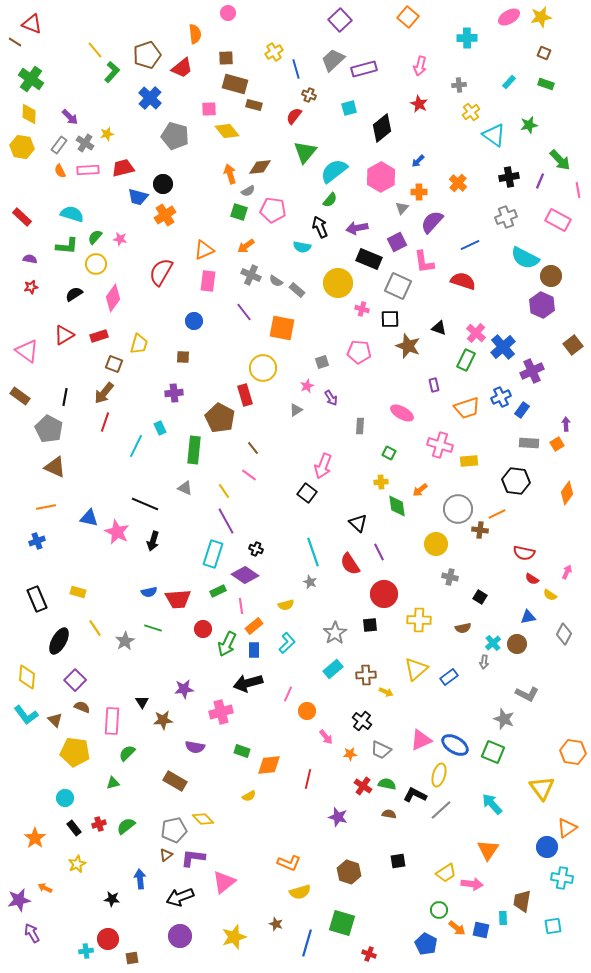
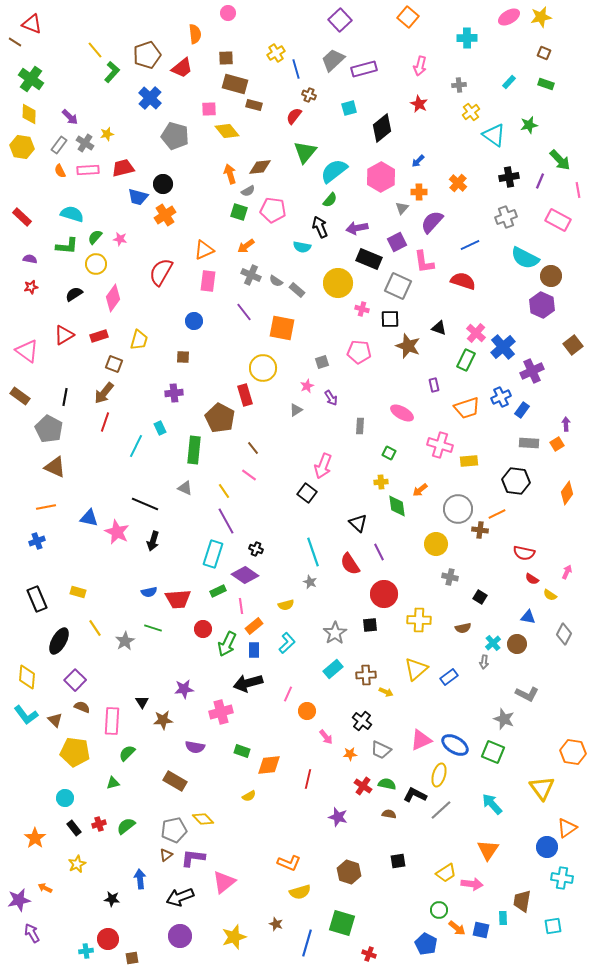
yellow cross at (274, 52): moved 2 px right, 1 px down
yellow trapezoid at (139, 344): moved 4 px up
blue triangle at (528, 617): rotated 21 degrees clockwise
